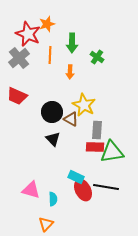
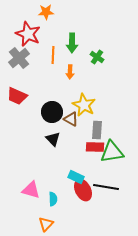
orange star: moved 1 px left, 12 px up; rotated 14 degrees clockwise
orange line: moved 3 px right
